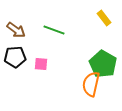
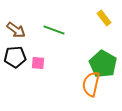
pink square: moved 3 px left, 1 px up
